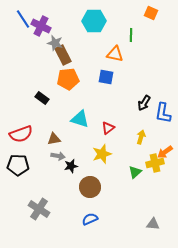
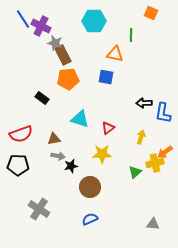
black arrow: rotated 56 degrees clockwise
yellow star: rotated 18 degrees clockwise
